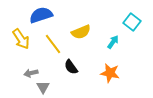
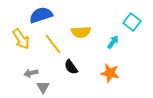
yellow semicircle: rotated 18 degrees clockwise
